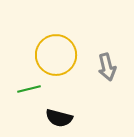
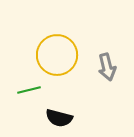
yellow circle: moved 1 px right
green line: moved 1 px down
